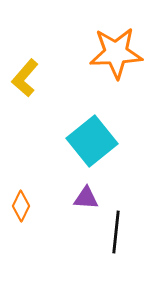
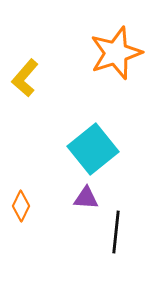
orange star: rotated 16 degrees counterclockwise
cyan square: moved 1 px right, 8 px down
